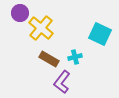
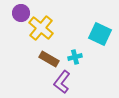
purple circle: moved 1 px right
